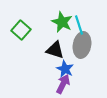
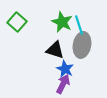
green square: moved 4 px left, 8 px up
